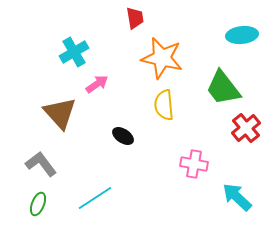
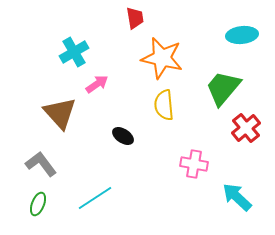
green trapezoid: rotated 78 degrees clockwise
